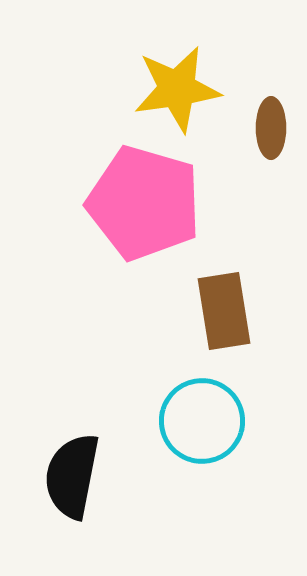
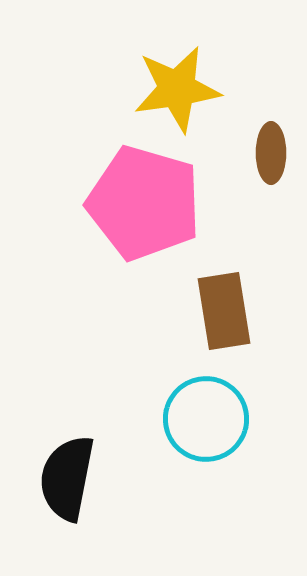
brown ellipse: moved 25 px down
cyan circle: moved 4 px right, 2 px up
black semicircle: moved 5 px left, 2 px down
